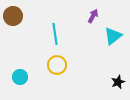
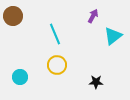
cyan line: rotated 15 degrees counterclockwise
black star: moved 22 px left; rotated 24 degrees clockwise
